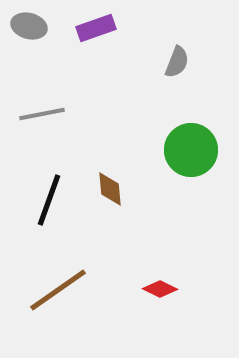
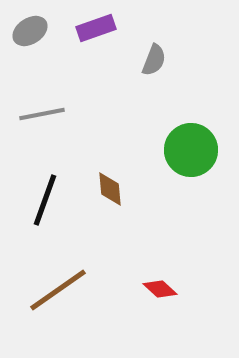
gray ellipse: moved 1 px right, 5 px down; rotated 48 degrees counterclockwise
gray semicircle: moved 23 px left, 2 px up
black line: moved 4 px left
red diamond: rotated 16 degrees clockwise
